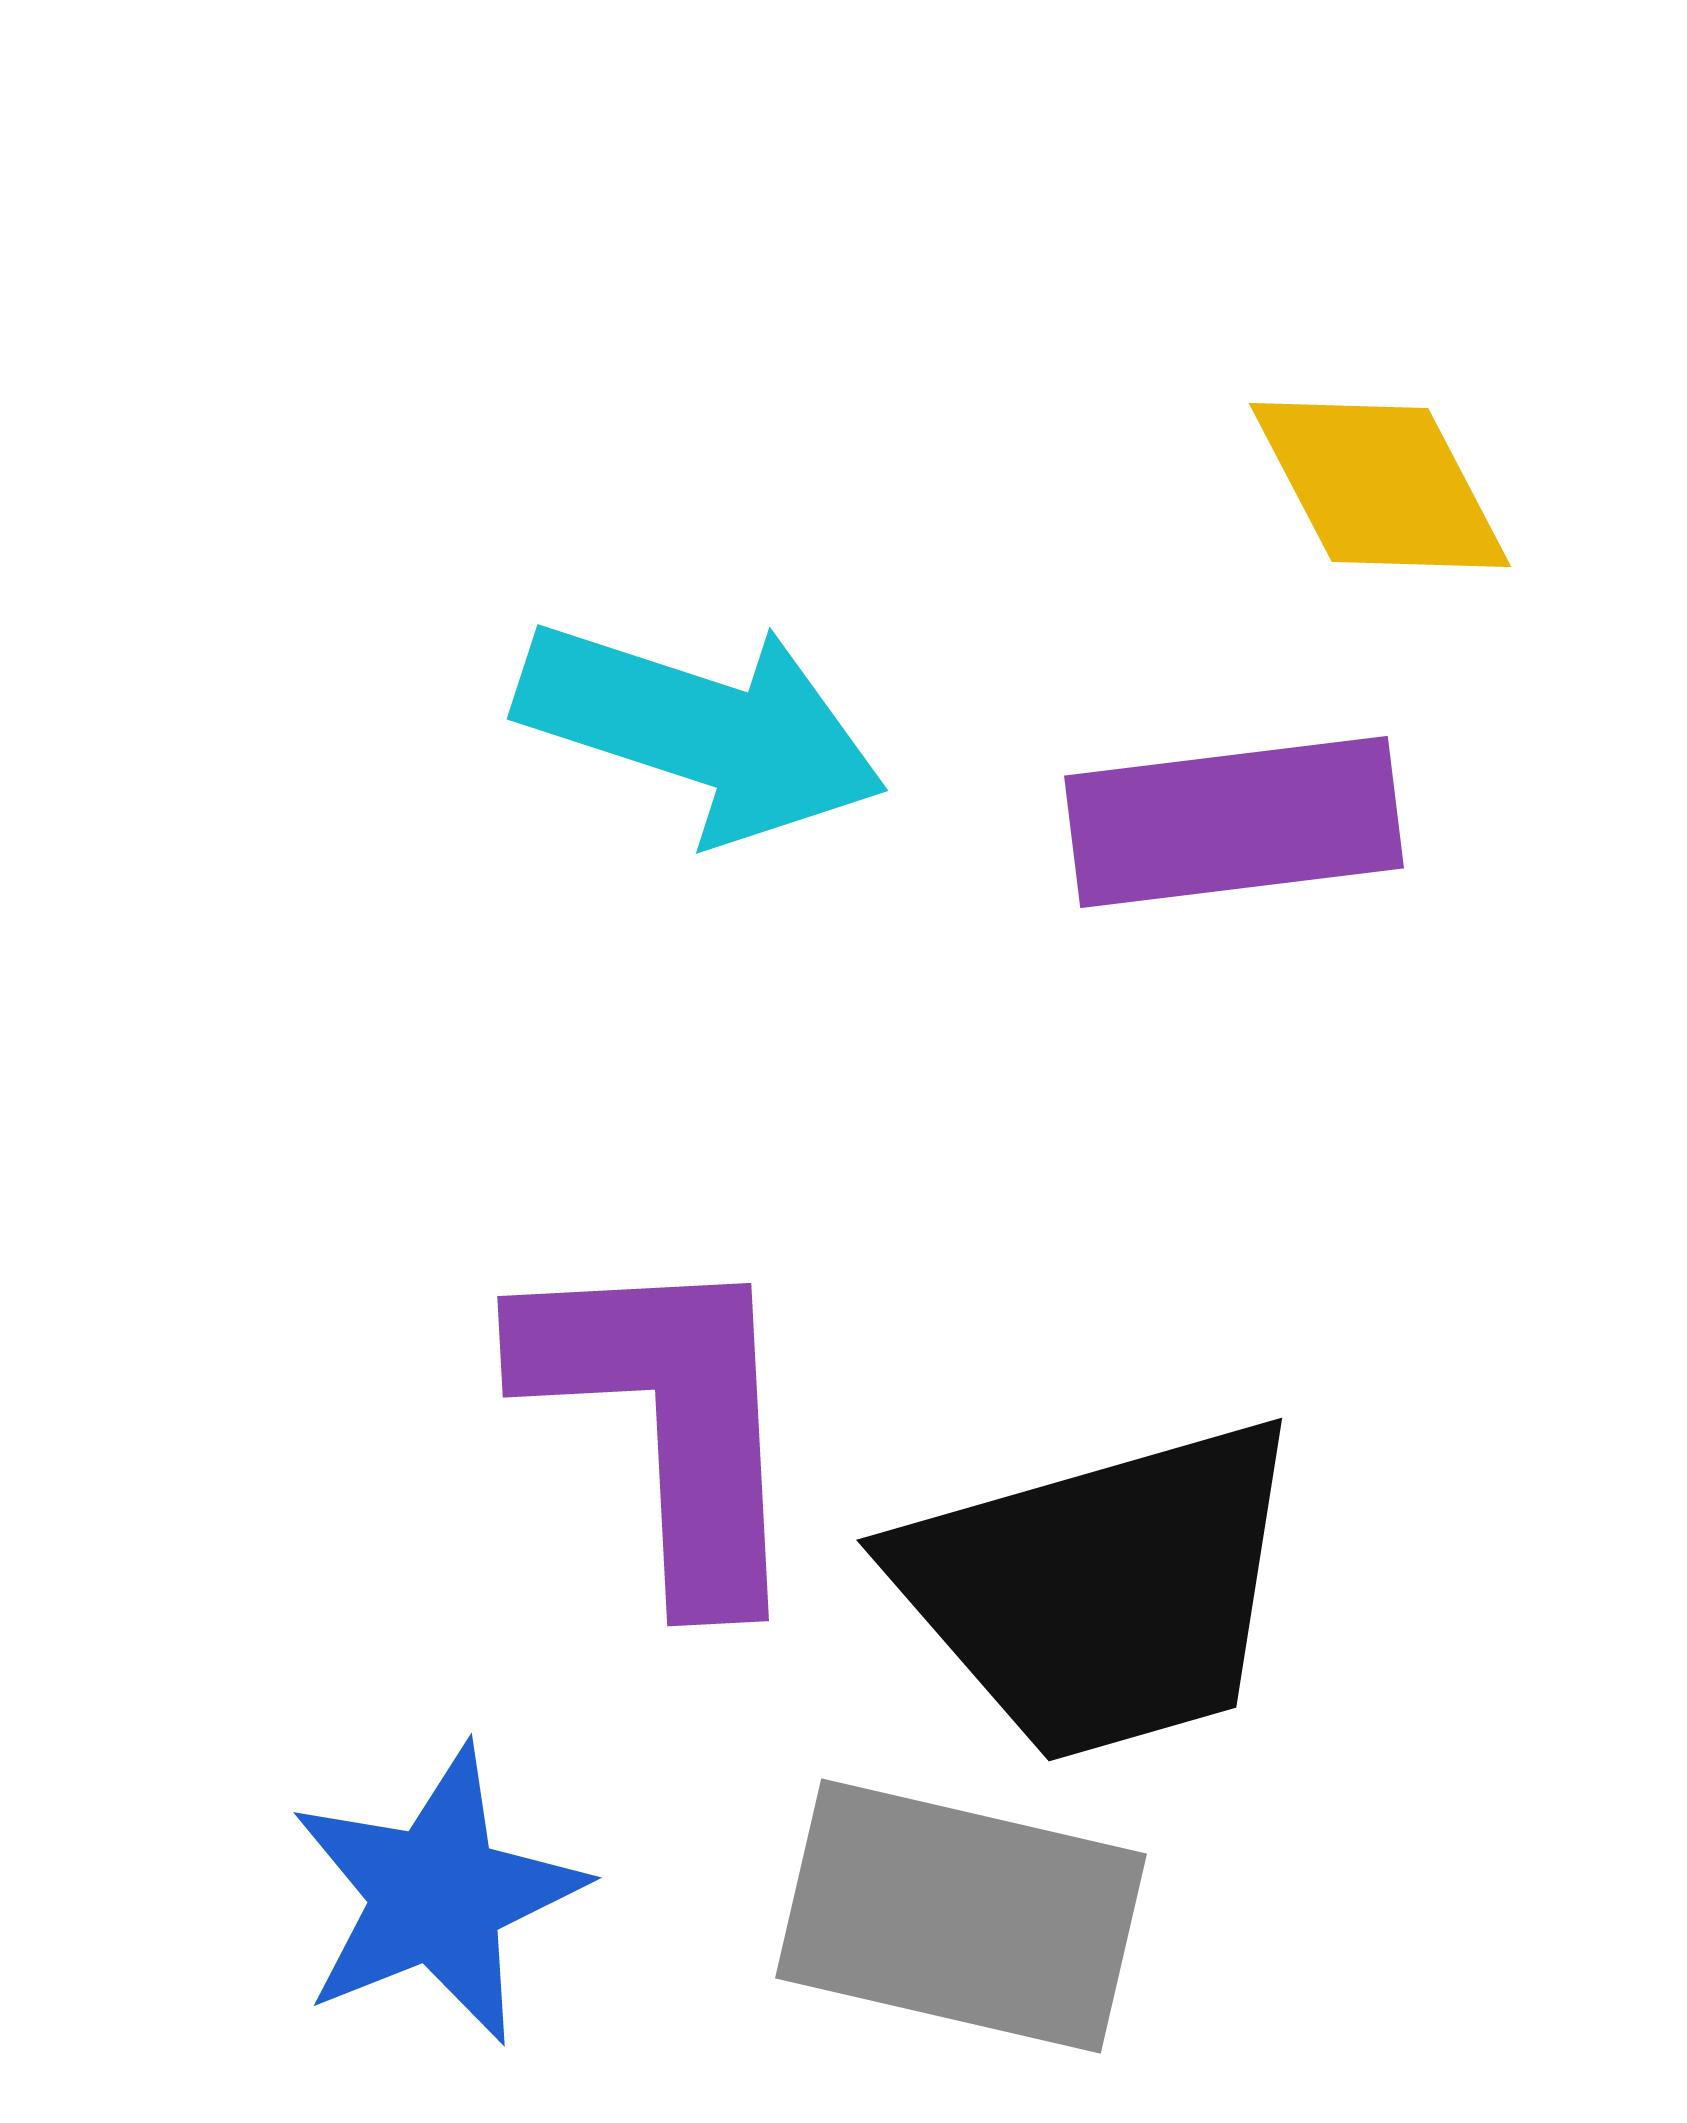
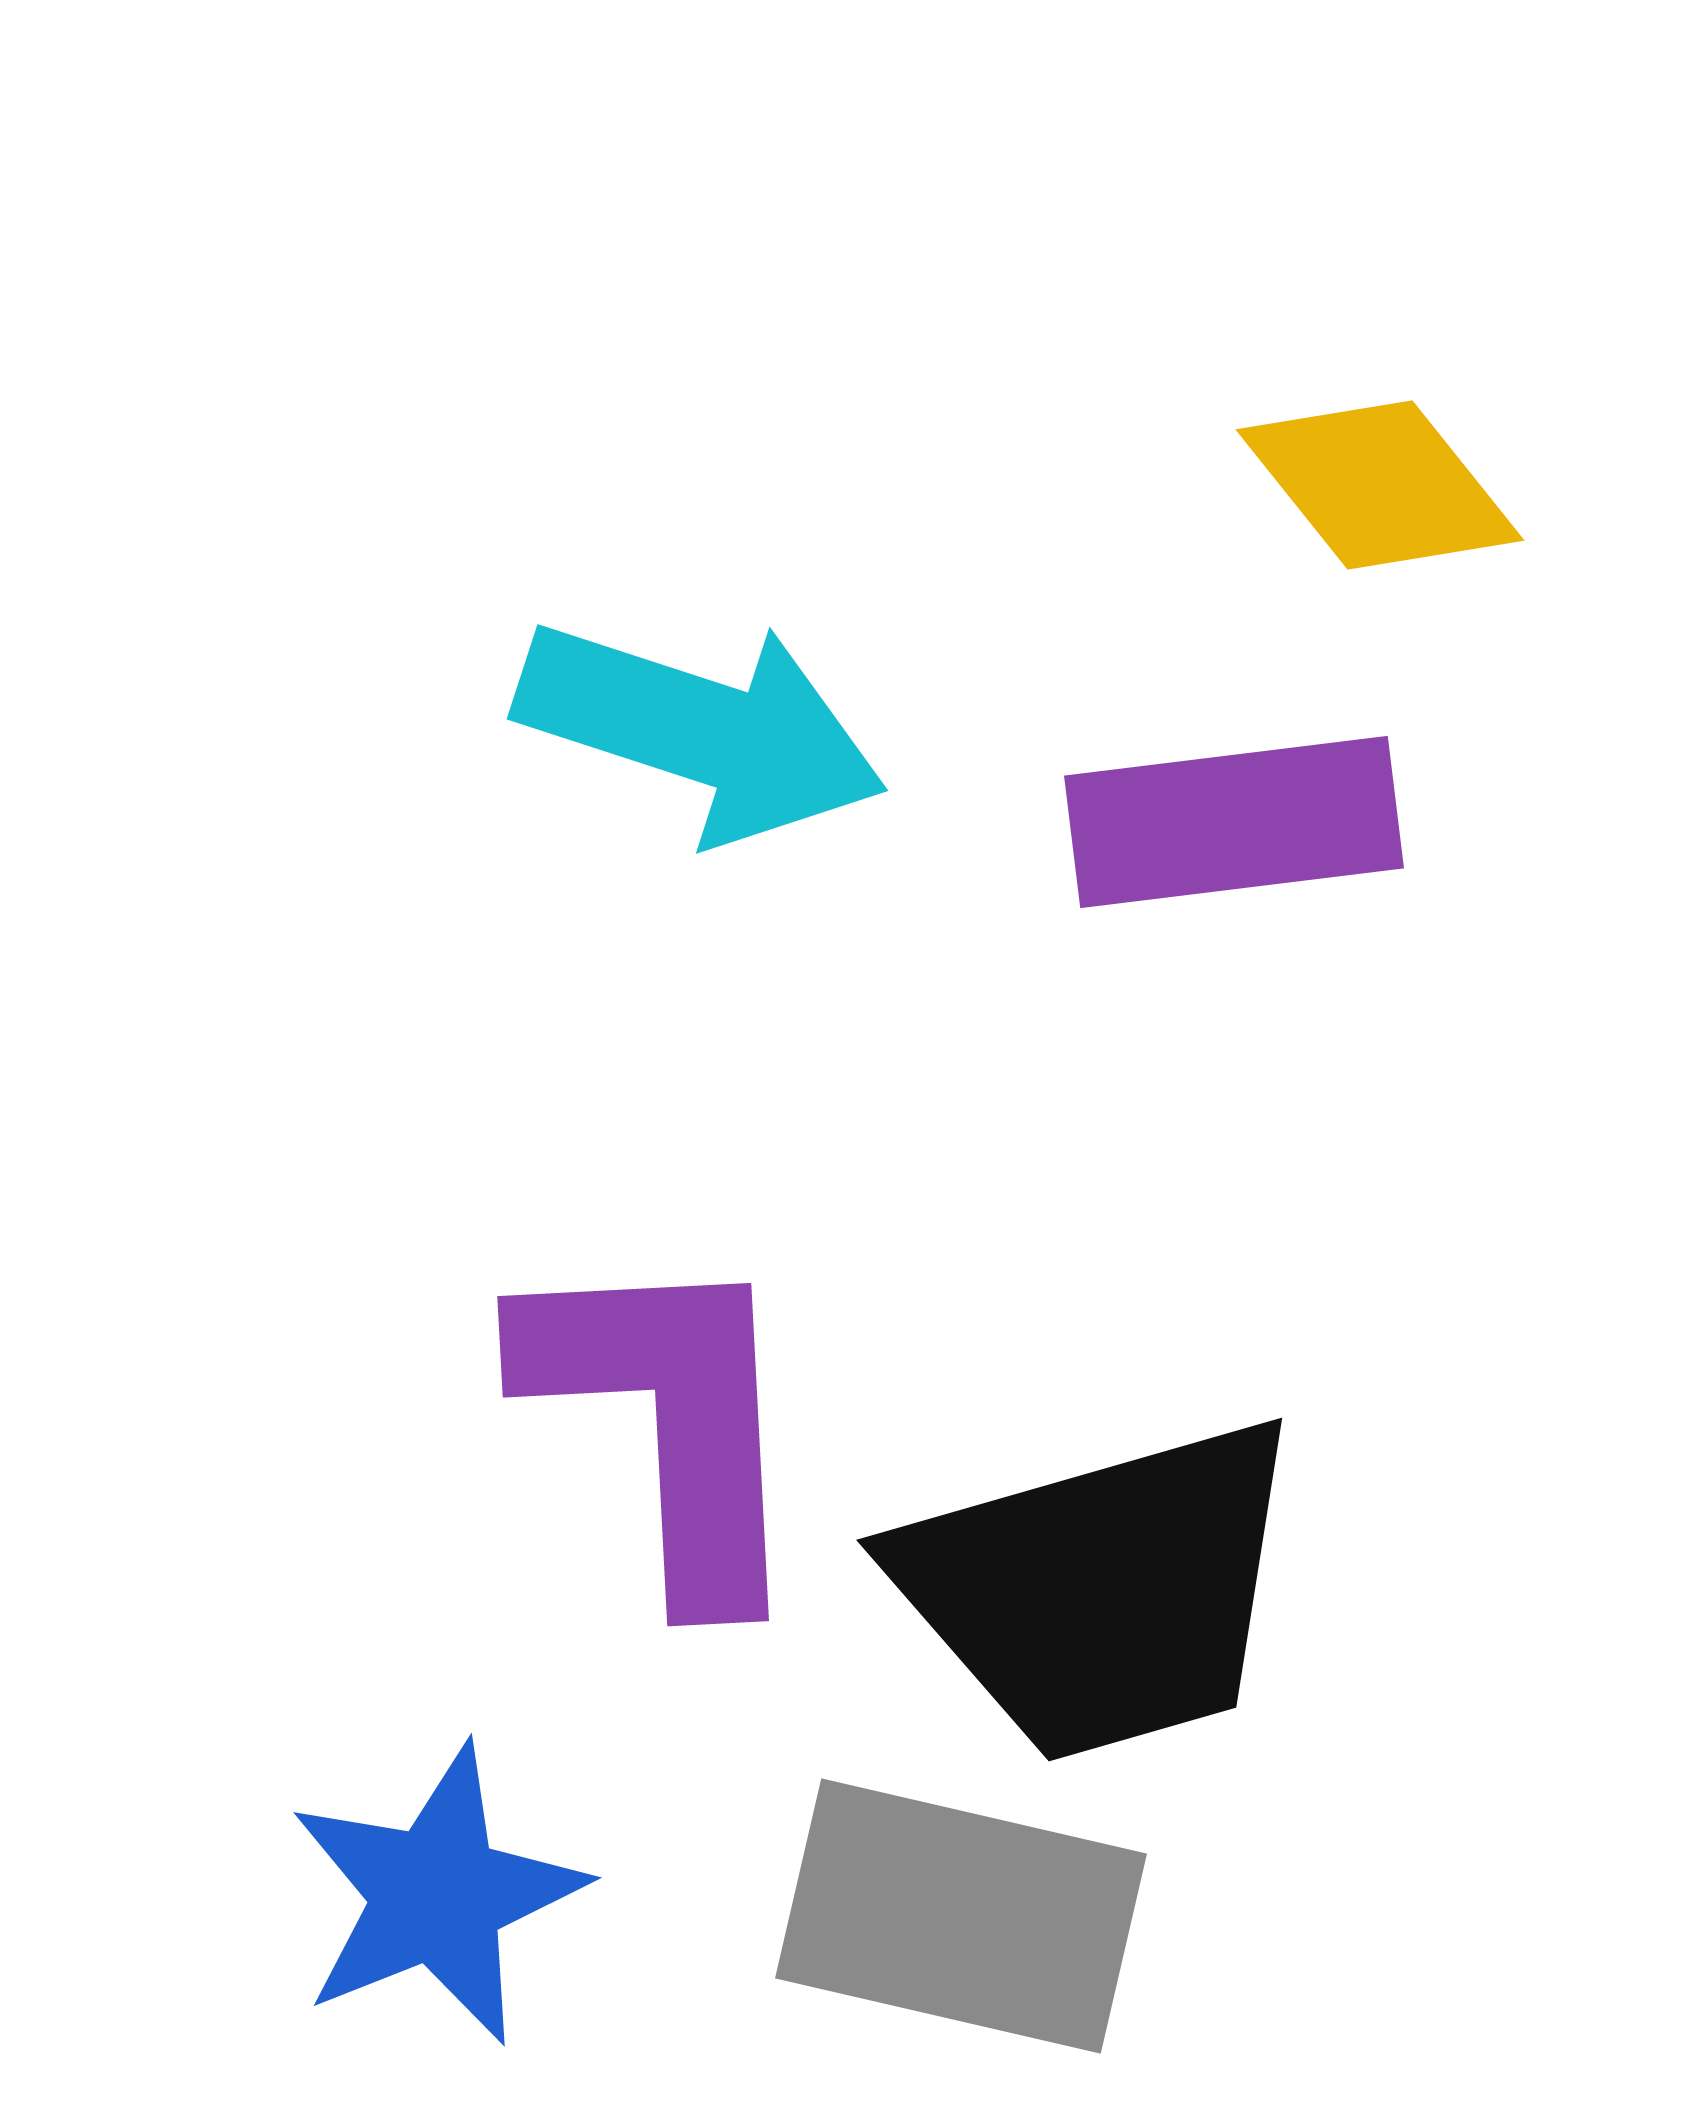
yellow diamond: rotated 11 degrees counterclockwise
